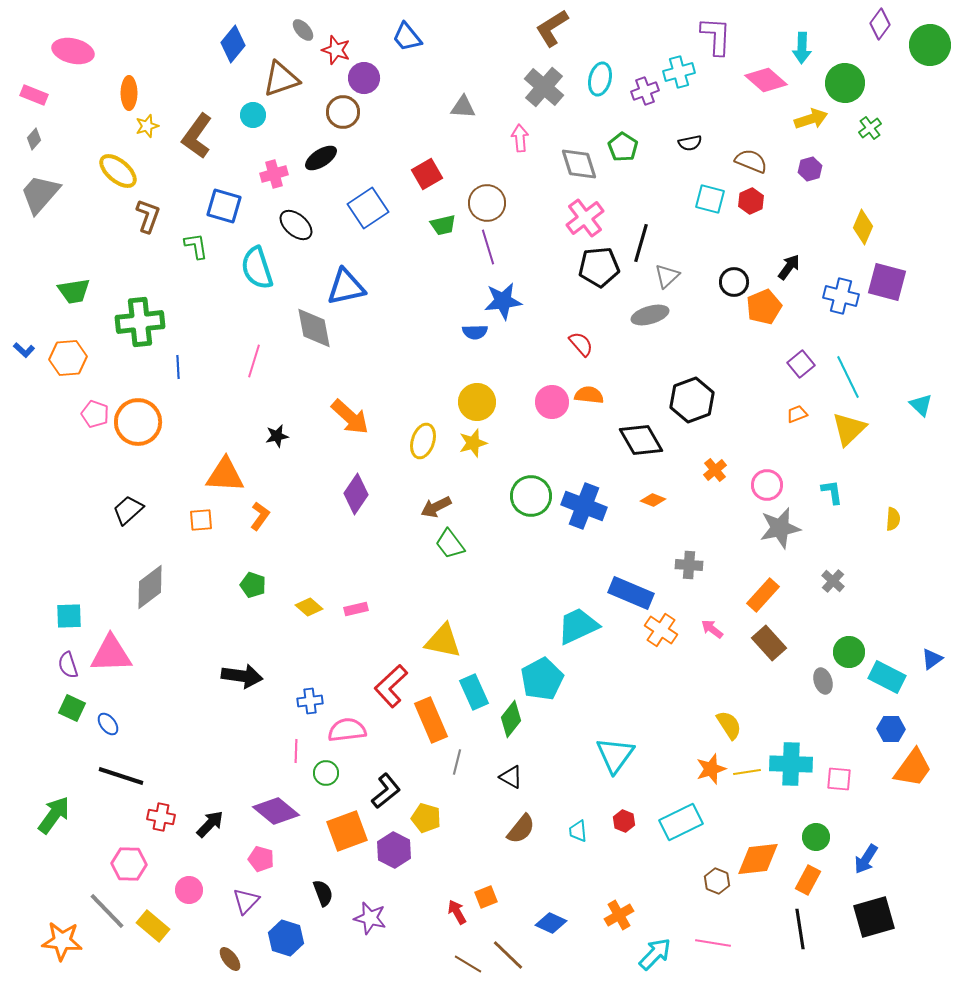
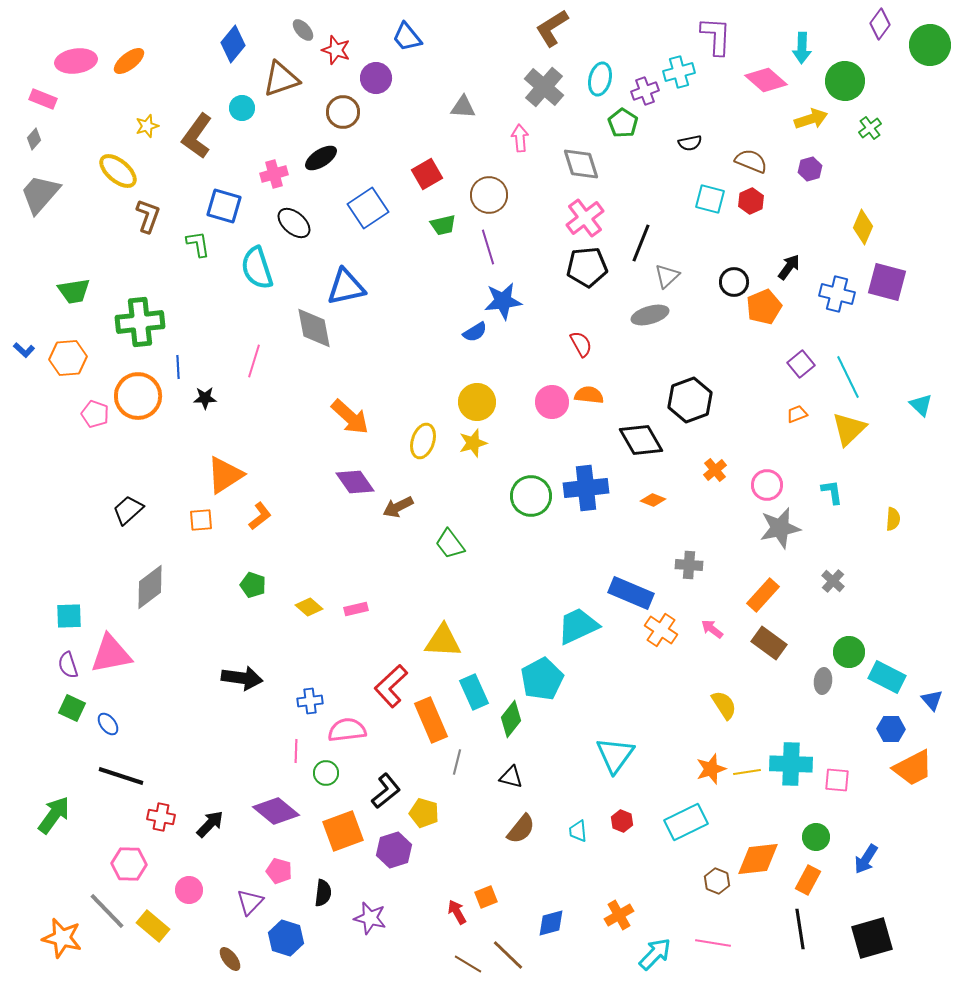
pink ellipse at (73, 51): moved 3 px right, 10 px down; rotated 21 degrees counterclockwise
purple circle at (364, 78): moved 12 px right
green circle at (845, 83): moved 2 px up
orange ellipse at (129, 93): moved 32 px up; rotated 52 degrees clockwise
pink rectangle at (34, 95): moved 9 px right, 4 px down
cyan circle at (253, 115): moved 11 px left, 7 px up
green pentagon at (623, 147): moved 24 px up
gray diamond at (579, 164): moved 2 px right
brown circle at (487, 203): moved 2 px right, 8 px up
black ellipse at (296, 225): moved 2 px left, 2 px up
black line at (641, 243): rotated 6 degrees clockwise
green L-shape at (196, 246): moved 2 px right, 2 px up
black pentagon at (599, 267): moved 12 px left
blue cross at (841, 296): moved 4 px left, 2 px up
blue semicircle at (475, 332): rotated 30 degrees counterclockwise
red semicircle at (581, 344): rotated 12 degrees clockwise
black hexagon at (692, 400): moved 2 px left
orange circle at (138, 422): moved 26 px up
black star at (277, 436): moved 72 px left, 38 px up; rotated 10 degrees clockwise
orange triangle at (225, 475): rotated 36 degrees counterclockwise
purple diamond at (356, 494): moved 1 px left, 12 px up; rotated 69 degrees counterclockwise
blue cross at (584, 506): moved 2 px right, 18 px up; rotated 27 degrees counterclockwise
brown arrow at (436, 507): moved 38 px left
orange L-shape at (260, 516): rotated 16 degrees clockwise
yellow triangle at (443, 641): rotated 9 degrees counterclockwise
brown rectangle at (769, 643): rotated 12 degrees counterclockwise
pink triangle at (111, 654): rotated 9 degrees counterclockwise
blue triangle at (932, 659): moved 41 px down; rotated 35 degrees counterclockwise
black arrow at (242, 676): moved 2 px down
gray ellipse at (823, 681): rotated 25 degrees clockwise
yellow semicircle at (729, 725): moved 5 px left, 20 px up
orange trapezoid at (913, 768): rotated 27 degrees clockwise
black triangle at (511, 777): rotated 15 degrees counterclockwise
pink square at (839, 779): moved 2 px left, 1 px down
yellow pentagon at (426, 818): moved 2 px left, 5 px up
red hexagon at (624, 821): moved 2 px left
cyan rectangle at (681, 822): moved 5 px right
orange square at (347, 831): moved 4 px left
purple hexagon at (394, 850): rotated 16 degrees clockwise
pink pentagon at (261, 859): moved 18 px right, 12 px down
black semicircle at (323, 893): rotated 28 degrees clockwise
purple triangle at (246, 901): moved 4 px right, 1 px down
black square at (874, 917): moved 2 px left, 21 px down
blue diamond at (551, 923): rotated 40 degrees counterclockwise
orange star at (62, 941): moved 3 px up; rotated 9 degrees clockwise
